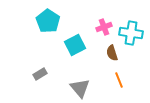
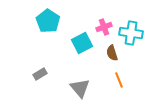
cyan square: moved 7 px right, 2 px up
